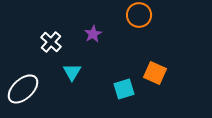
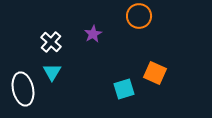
orange circle: moved 1 px down
cyan triangle: moved 20 px left
white ellipse: rotated 60 degrees counterclockwise
